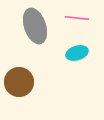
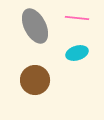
gray ellipse: rotated 8 degrees counterclockwise
brown circle: moved 16 px right, 2 px up
